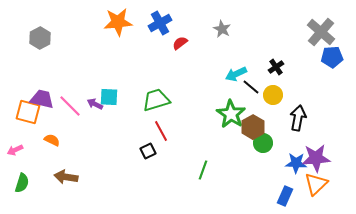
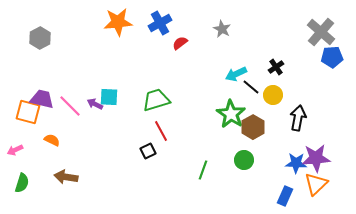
green circle: moved 19 px left, 17 px down
